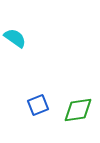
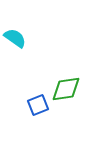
green diamond: moved 12 px left, 21 px up
